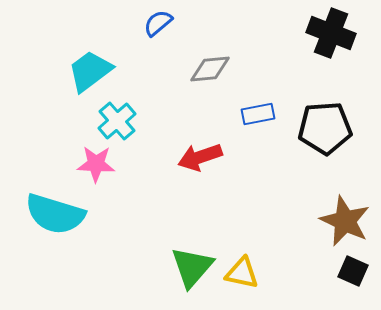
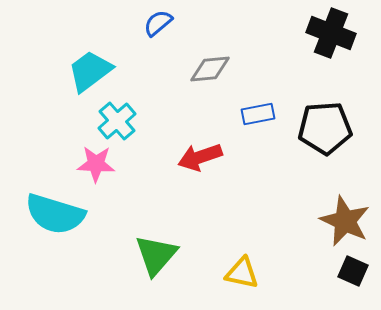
green triangle: moved 36 px left, 12 px up
